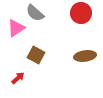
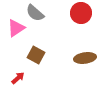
brown ellipse: moved 2 px down
